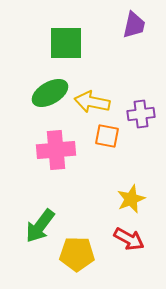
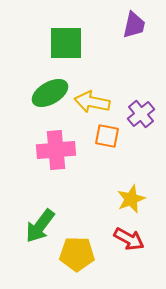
purple cross: rotated 32 degrees counterclockwise
